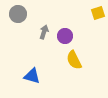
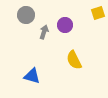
gray circle: moved 8 px right, 1 px down
purple circle: moved 11 px up
